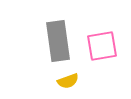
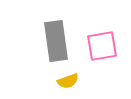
gray rectangle: moved 2 px left
